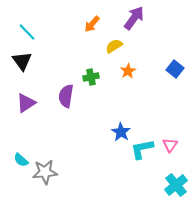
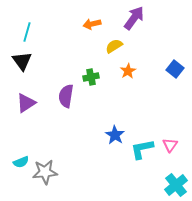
orange arrow: rotated 36 degrees clockwise
cyan line: rotated 60 degrees clockwise
blue star: moved 6 px left, 3 px down
cyan semicircle: moved 2 px down; rotated 63 degrees counterclockwise
